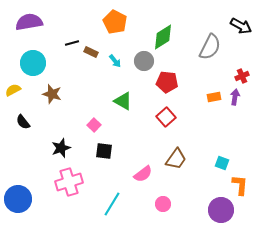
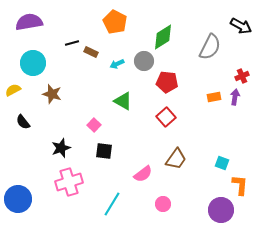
cyan arrow: moved 2 px right, 3 px down; rotated 104 degrees clockwise
